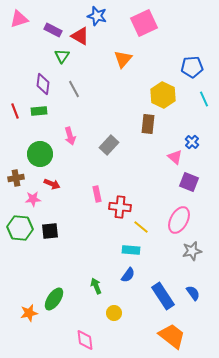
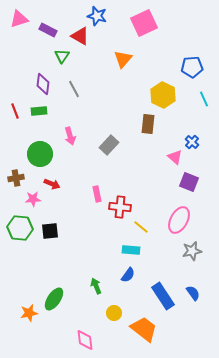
purple rectangle at (53, 30): moved 5 px left
orange trapezoid at (172, 336): moved 28 px left, 7 px up
